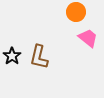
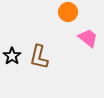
orange circle: moved 8 px left
